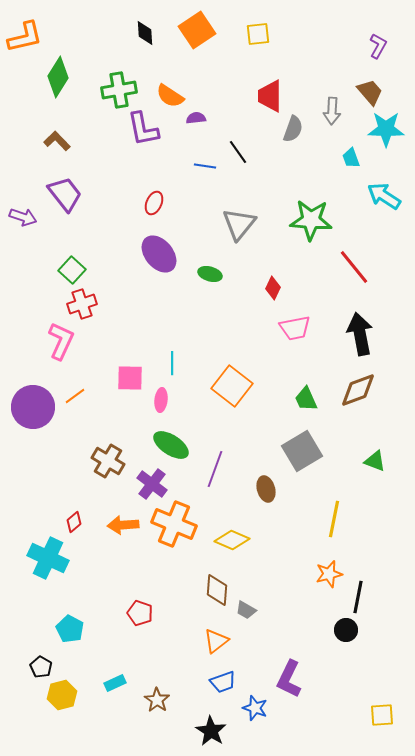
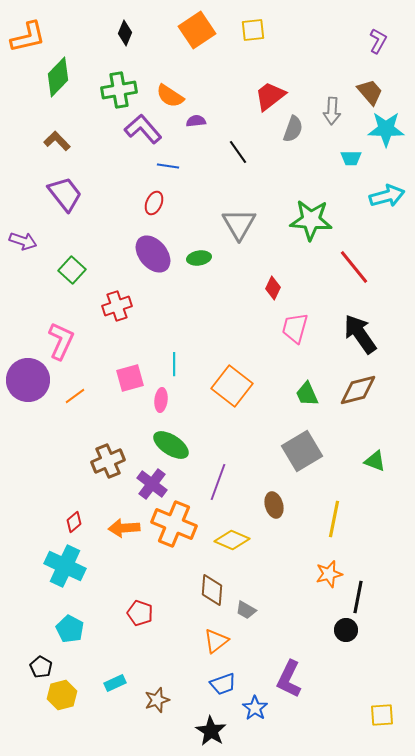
black diamond at (145, 33): moved 20 px left; rotated 25 degrees clockwise
yellow square at (258, 34): moved 5 px left, 4 px up
orange L-shape at (25, 37): moved 3 px right
purple L-shape at (378, 46): moved 5 px up
green diamond at (58, 77): rotated 12 degrees clockwise
red trapezoid at (270, 96): rotated 52 degrees clockwise
purple semicircle at (196, 118): moved 3 px down
purple L-shape at (143, 129): rotated 150 degrees clockwise
cyan trapezoid at (351, 158): rotated 70 degrees counterclockwise
blue line at (205, 166): moved 37 px left
cyan arrow at (384, 196): moved 3 px right; rotated 132 degrees clockwise
purple arrow at (23, 217): moved 24 px down
gray triangle at (239, 224): rotated 9 degrees counterclockwise
purple ellipse at (159, 254): moved 6 px left
green ellipse at (210, 274): moved 11 px left, 16 px up; rotated 25 degrees counterclockwise
red cross at (82, 304): moved 35 px right, 2 px down
pink trapezoid at (295, 328): rotated 116 degrees clockwise
black arrow at (360, 334): rotated 24 degrees counterclockwise
cyan line at (172, 363): moved 2 px right, 1 px down
pink square at (130, 378): rotated 16 degrees counterclockwise
brown diamond at (358, 390): rotated 6 degrees clockwise
green trapezoid at (306, 399): moved 1 px right, 5 px up
purple circle at (33, 407): moved 5 px left, 27 px up
brown cross at (108, 461): rotated 36 degrees clockwise
purple line at (215, 469): moved 3 px right, 13 px down
brown ellipse at (266, 489): moved 8 px right, 16 px down
orange arrow at (123, 525): moved 1 px right, 3 px down
cyan cross at (48, 558): moved 17 px right, 8 px down
brown diamond at (217, 590): moved 5 px left
blue trapezoid at (223, 682): moved 2 px down
brown star at (157, 700): rotated 20 degrees clockwise
blue star at (255, 708): rotated 15 degrees clockwise
